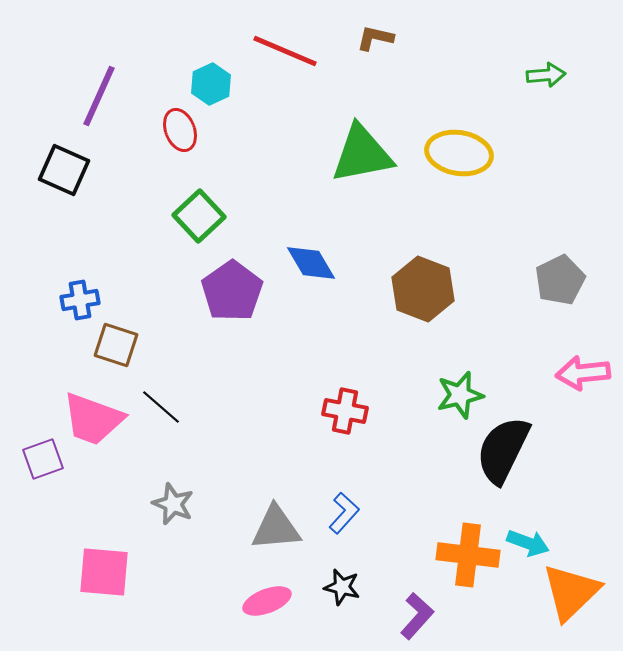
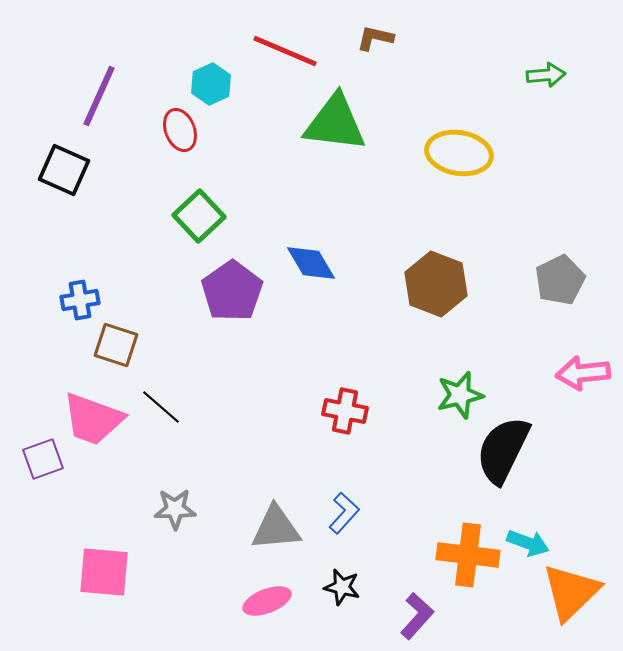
green triangle: moved 27 px left, 31 px up; rotated 18 degrees clockwise
brown hexagon: moved 13 px right, 5 px up
gray star: moved 2 px right, 5 px down; rotated 24 degrees counterclockwise
